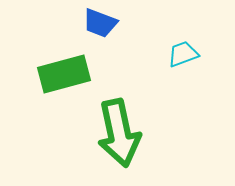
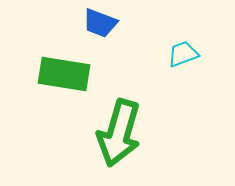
green rectangle: rotated 24 degrees clockwise
green arrow: rotated 28 degrees clockwise
